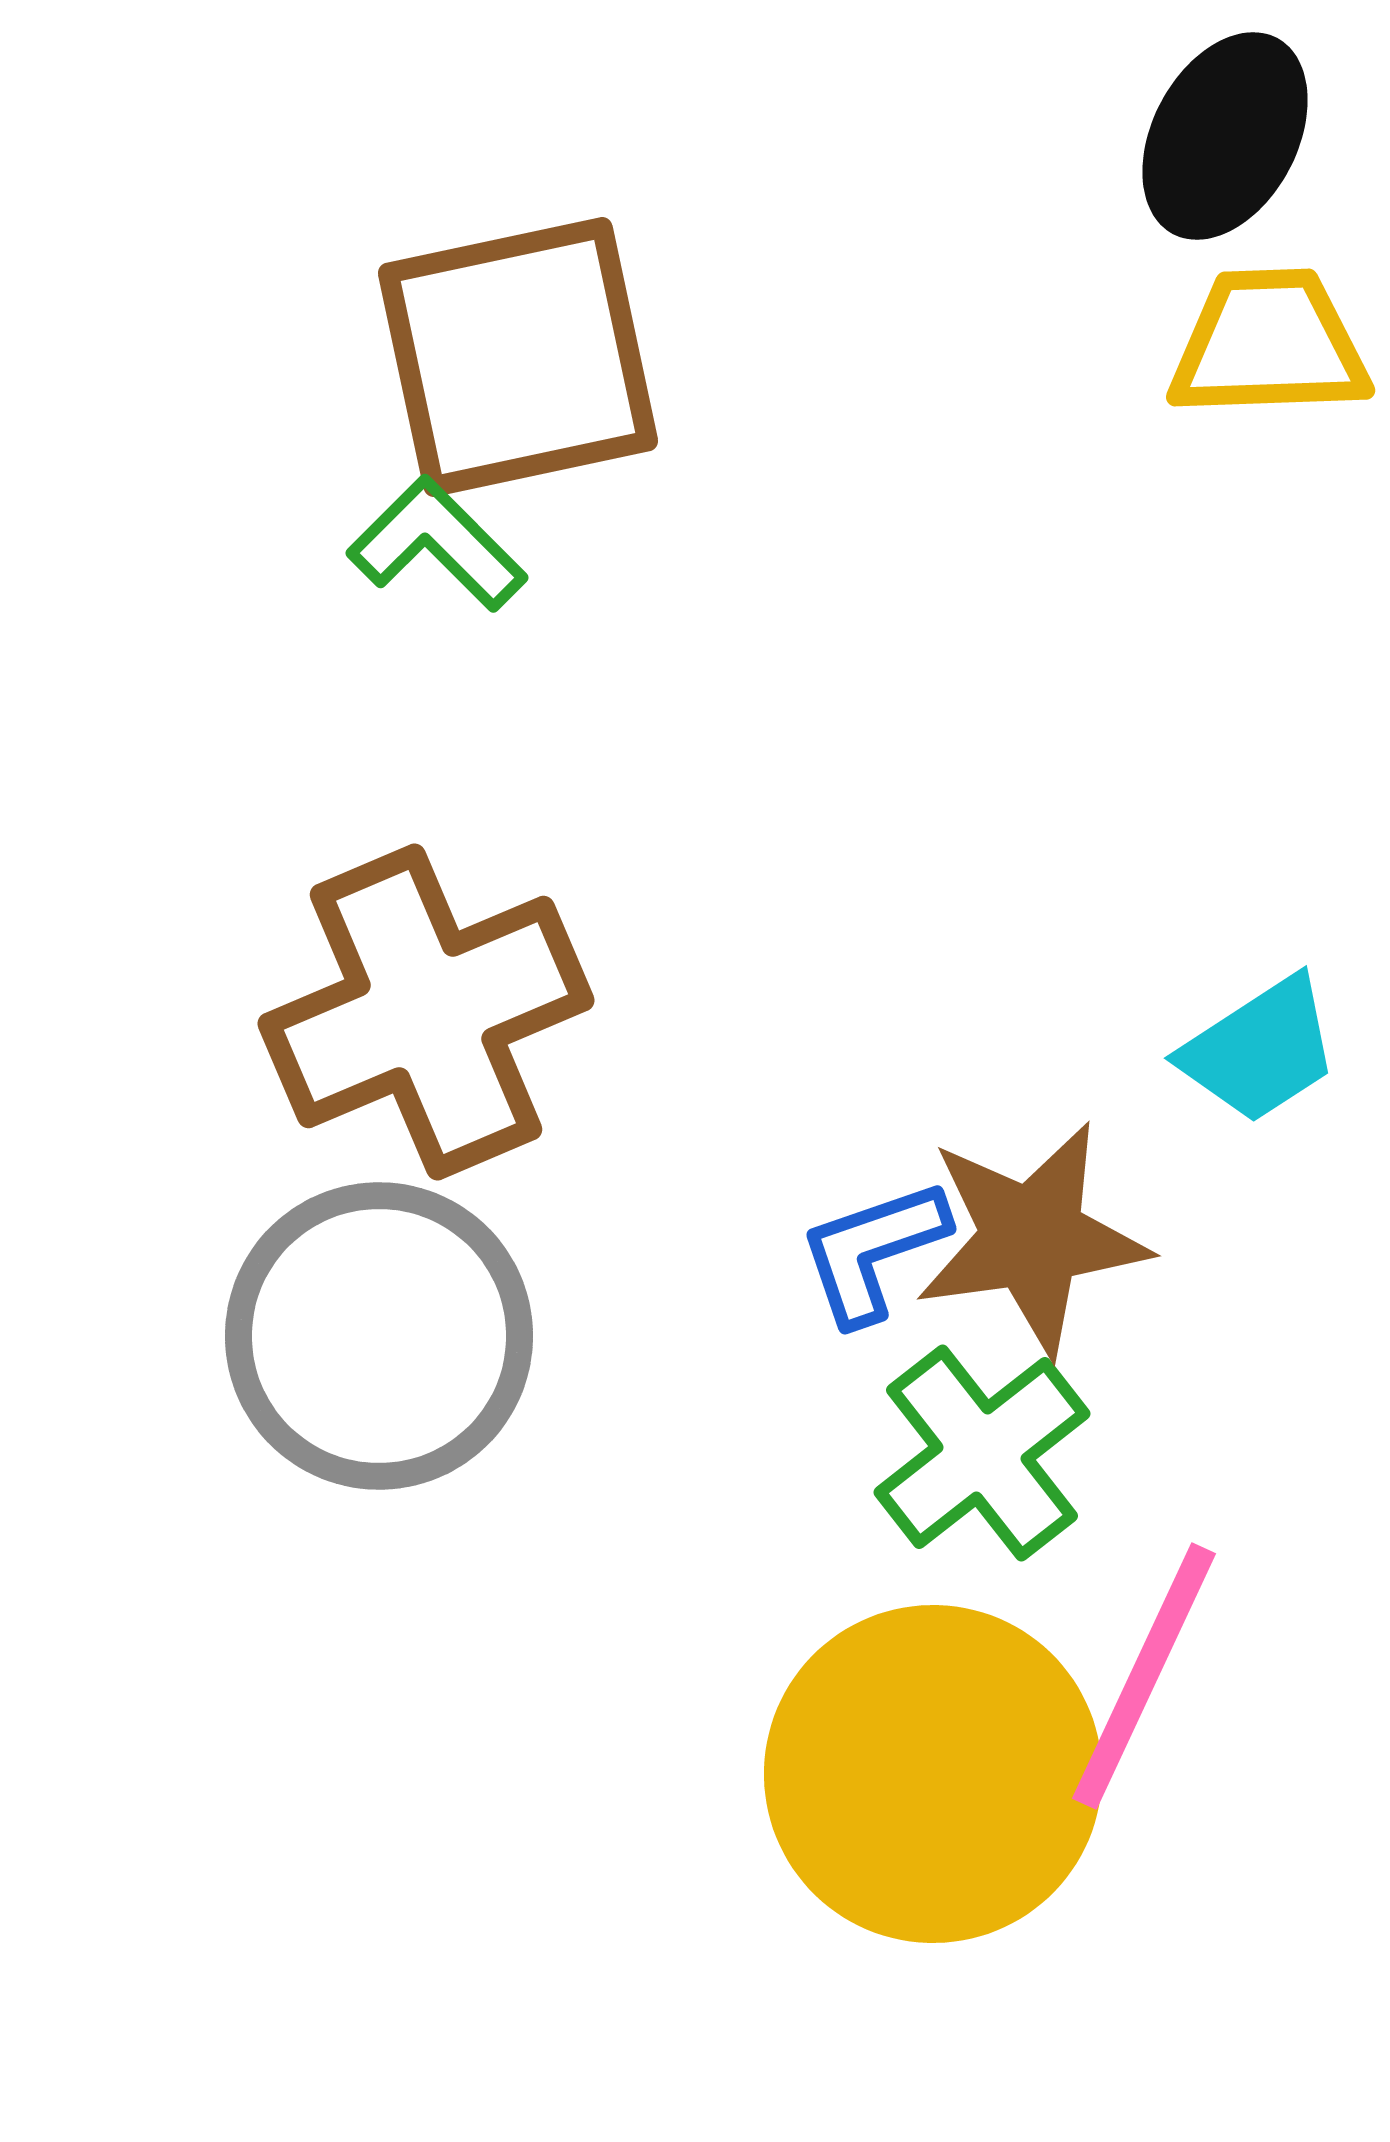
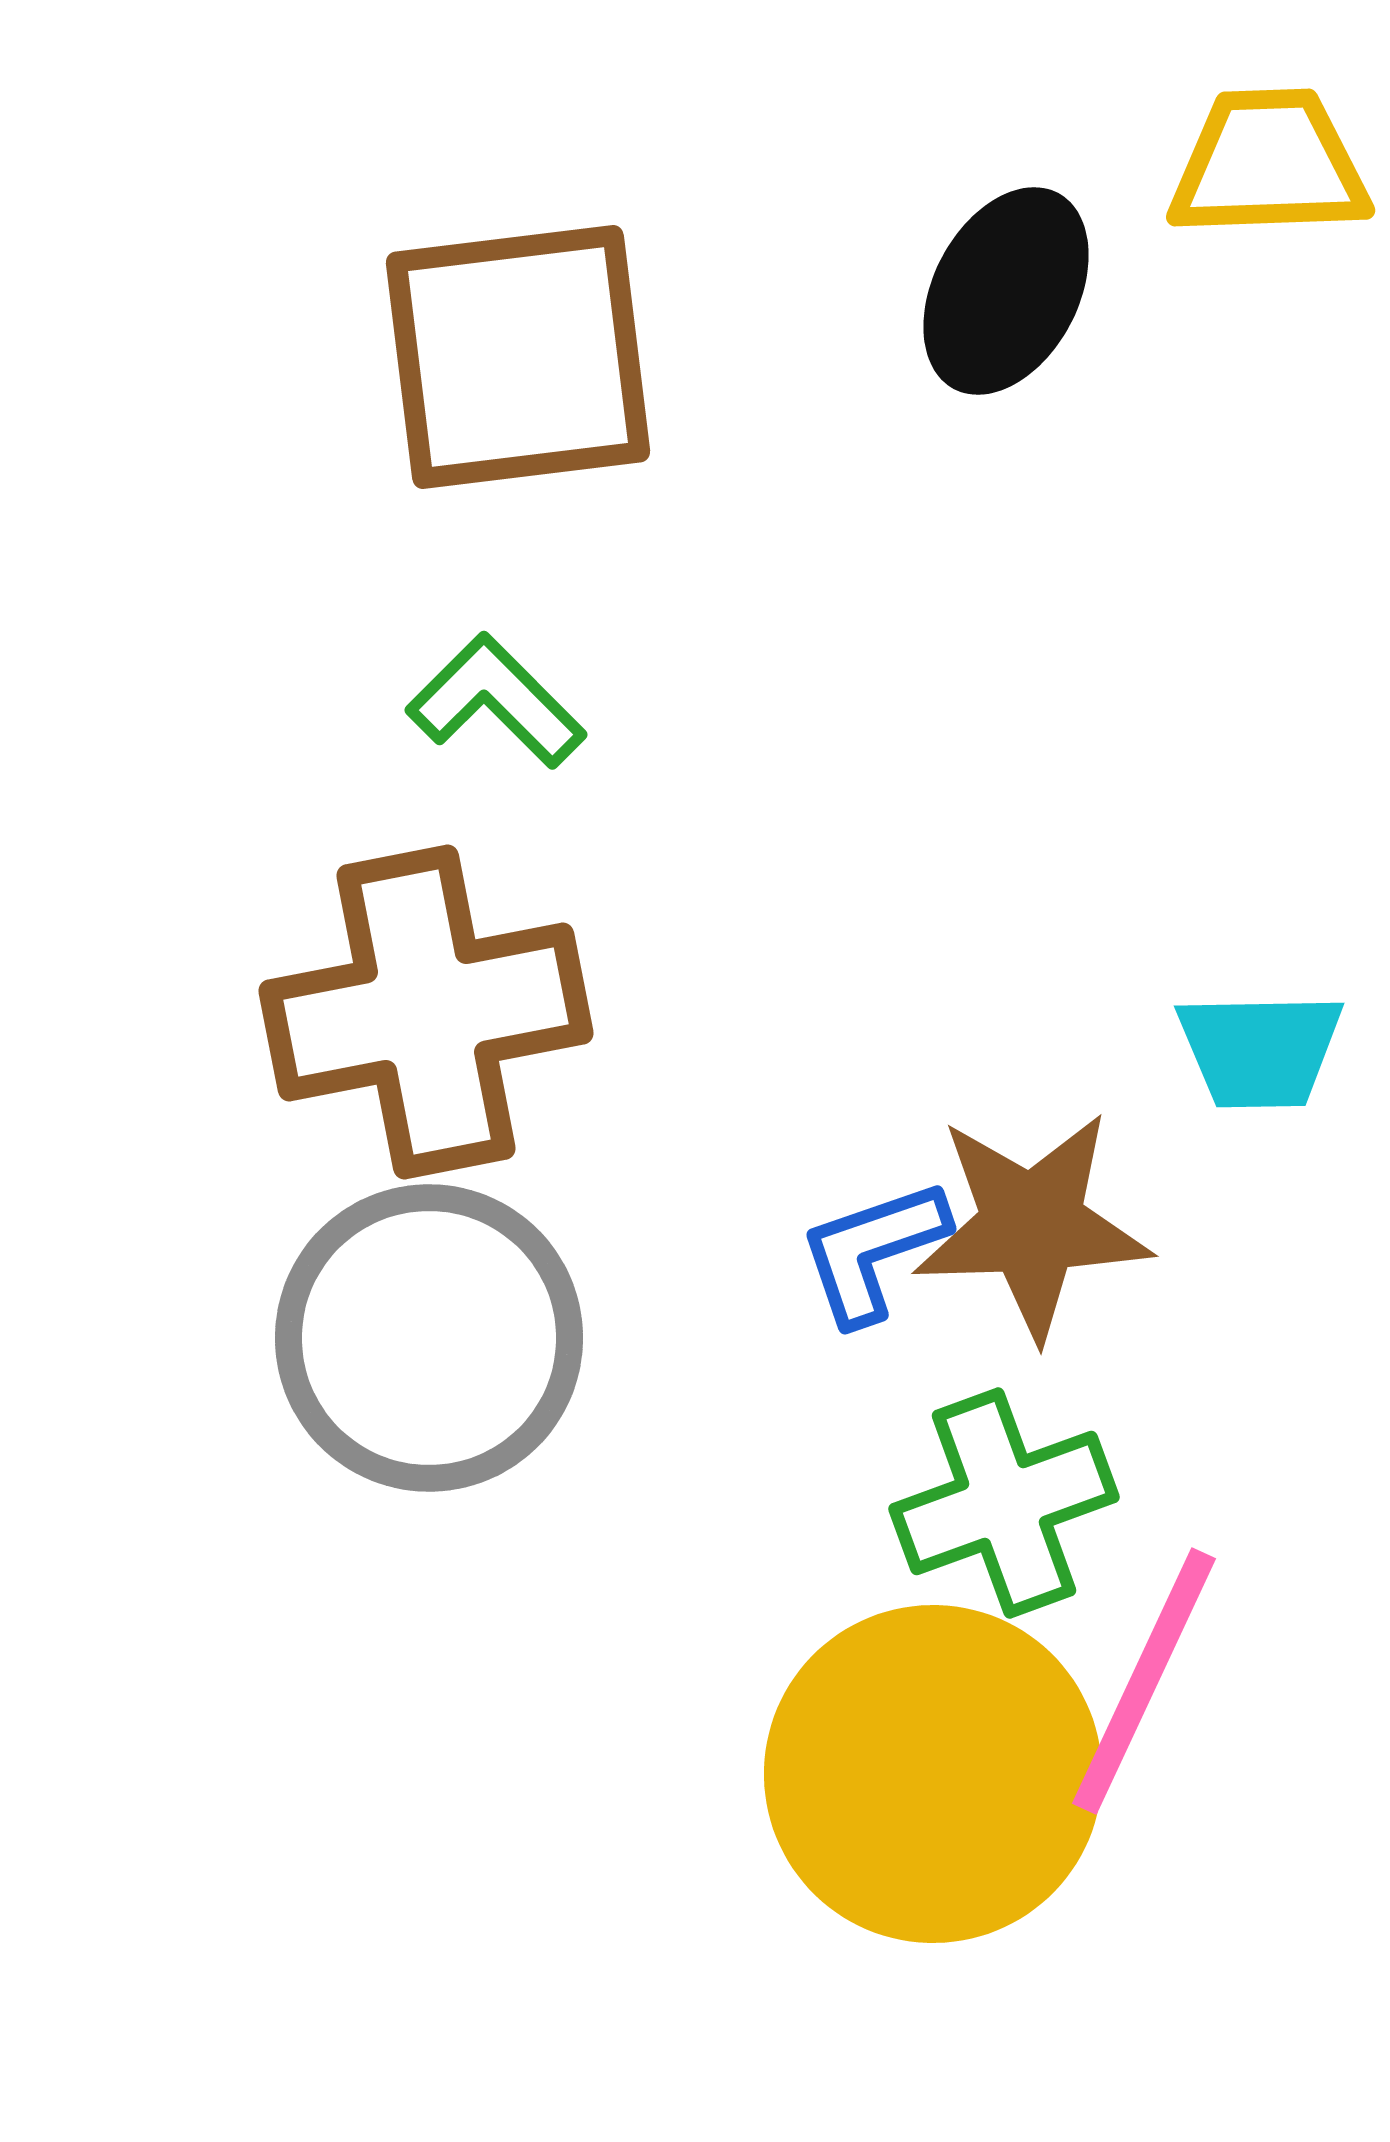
black ellipse: moved 219 px left, 155 px down
yellow trapezoid: moved 180 px up
brown square: rotated 5 degrees clockwise
green L-shape: moved 59 px right, 157 px down
brown cross: rotated 12 degrees clockwise
cyan trapezoid: rotated 32 degrees clockwise
brown star: moved 13 px up; rotated 6 degrees clockwise
gray circle: moved 50 px right, 2 px down
green cross: moved 22 px right, 50 px down; rotated 18 degrees clockwise
pink line: moved 5 px down
